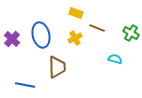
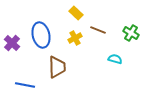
yellow rectangle: rotated 24 degrees clockwise
brown line: moved 1 px right, 2 px down
purple cross: moved 4 px down
